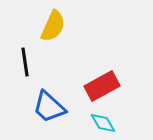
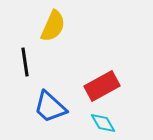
blue trapezoid: moved 1 px right
